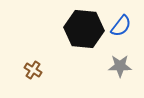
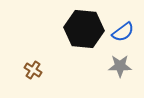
blue semicircle: moved 2 px right, 6 px down; rotated 15 degrees clockwise
